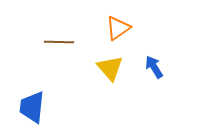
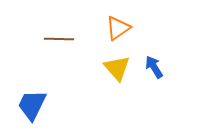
brown line: moved 3 px up
yellow triangle: moved 7 px right
blue trapezoid: moved 2 px up; rotated 20 degrees clockwise
